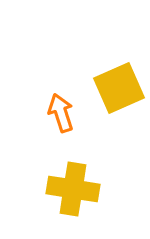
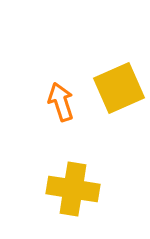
orange arrow: moved 11 px up
